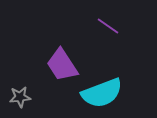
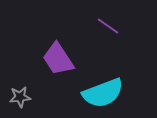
purple trapezoid: moved 4 px left, 6 px up
cyan semicircle: moved 1 px right
